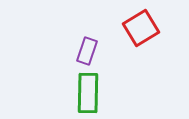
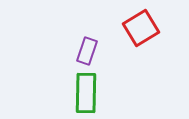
green rectangle: moved 2 px left
